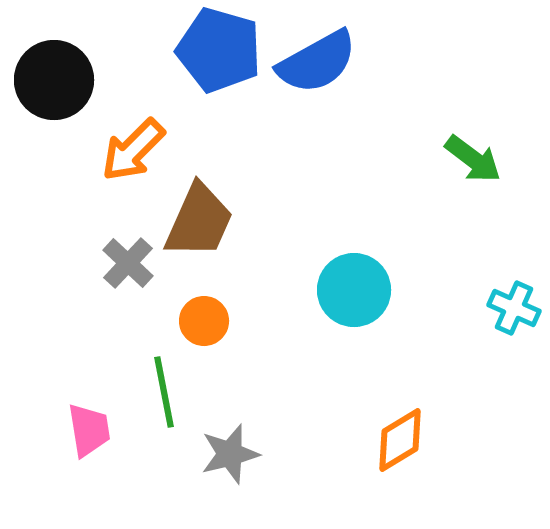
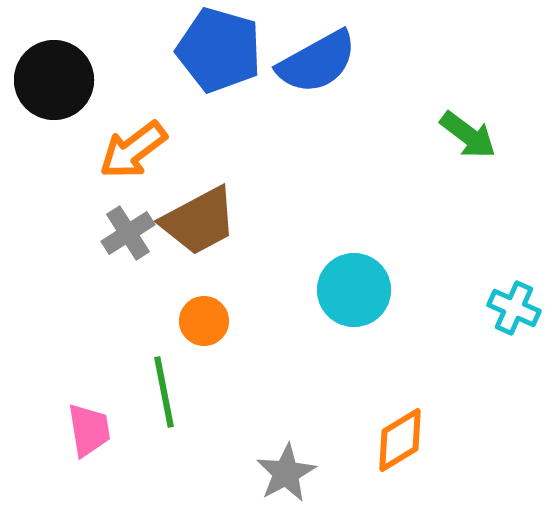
orange arrow: rotated 8 degrees clockwise
green arrow: moved 5 px left, 24 px up
brown trapezoid: rotated 38 degrees clockwise
gray cross: moved 30 px up; rotated 14 degrees clockwise
gray star: moved 56 px right, 19 px down; rotated 14 degrees counterclockwise
